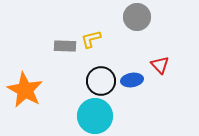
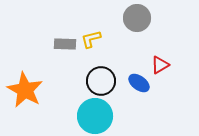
gray circle: moved 1 px down
gray rectangle: moved 2 px up
red triangle: rotated 42 degrees clockwise
blue ellipse: moved 7 px right, 3 px down; rotated 45 degrees clockwise
